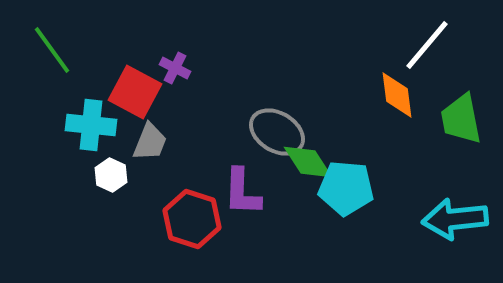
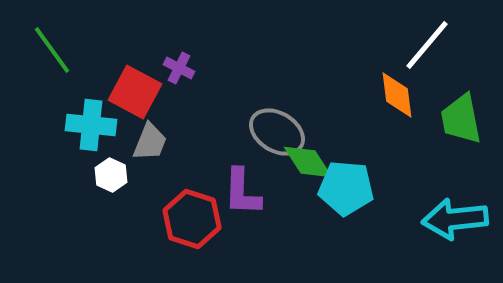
purple cross: moved 4 px right
